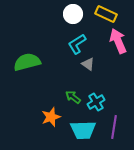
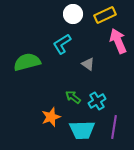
yellow rectangle: moved 1 px left, 1 px down; rotated 50 degrees counterclockwise
cyan L-shape: moved 15 px left
cyan cross: moved 1 px right, 1 px up
cyan trapezoid: moved 1 px left
